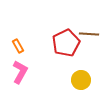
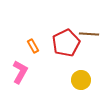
orange rectangle: moved 15 px right
